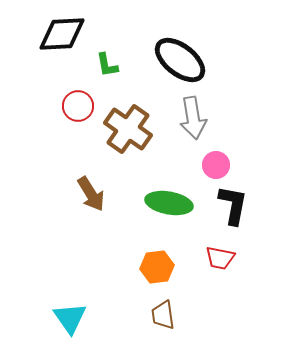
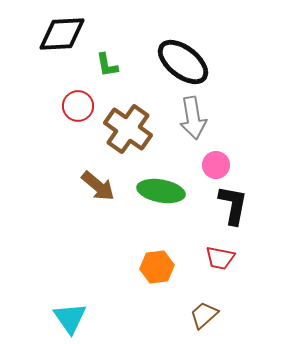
black ellipse: moved 3 px right, 2 px down
brown arrow: moved 7 px right, 8 px up; rotated 18 degrees counterclockwise
green ellipse: moved 8 px left, 12 px up
brown trapezoid: moved 41 px right; rotated 56 degrees clockwise
